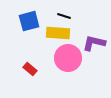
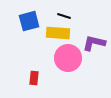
red rectangle: moved 4 px right, 9 px down; rotated 56 degrees clockwise
